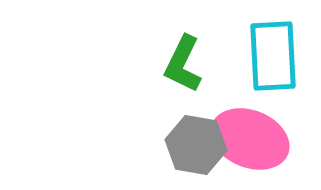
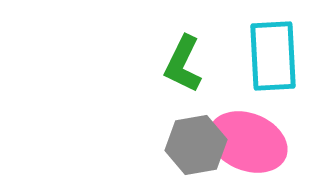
pink ellipse: moved 2 px left, 3 px down
gray hexagon: rotated 20 degrees counterclockwise
